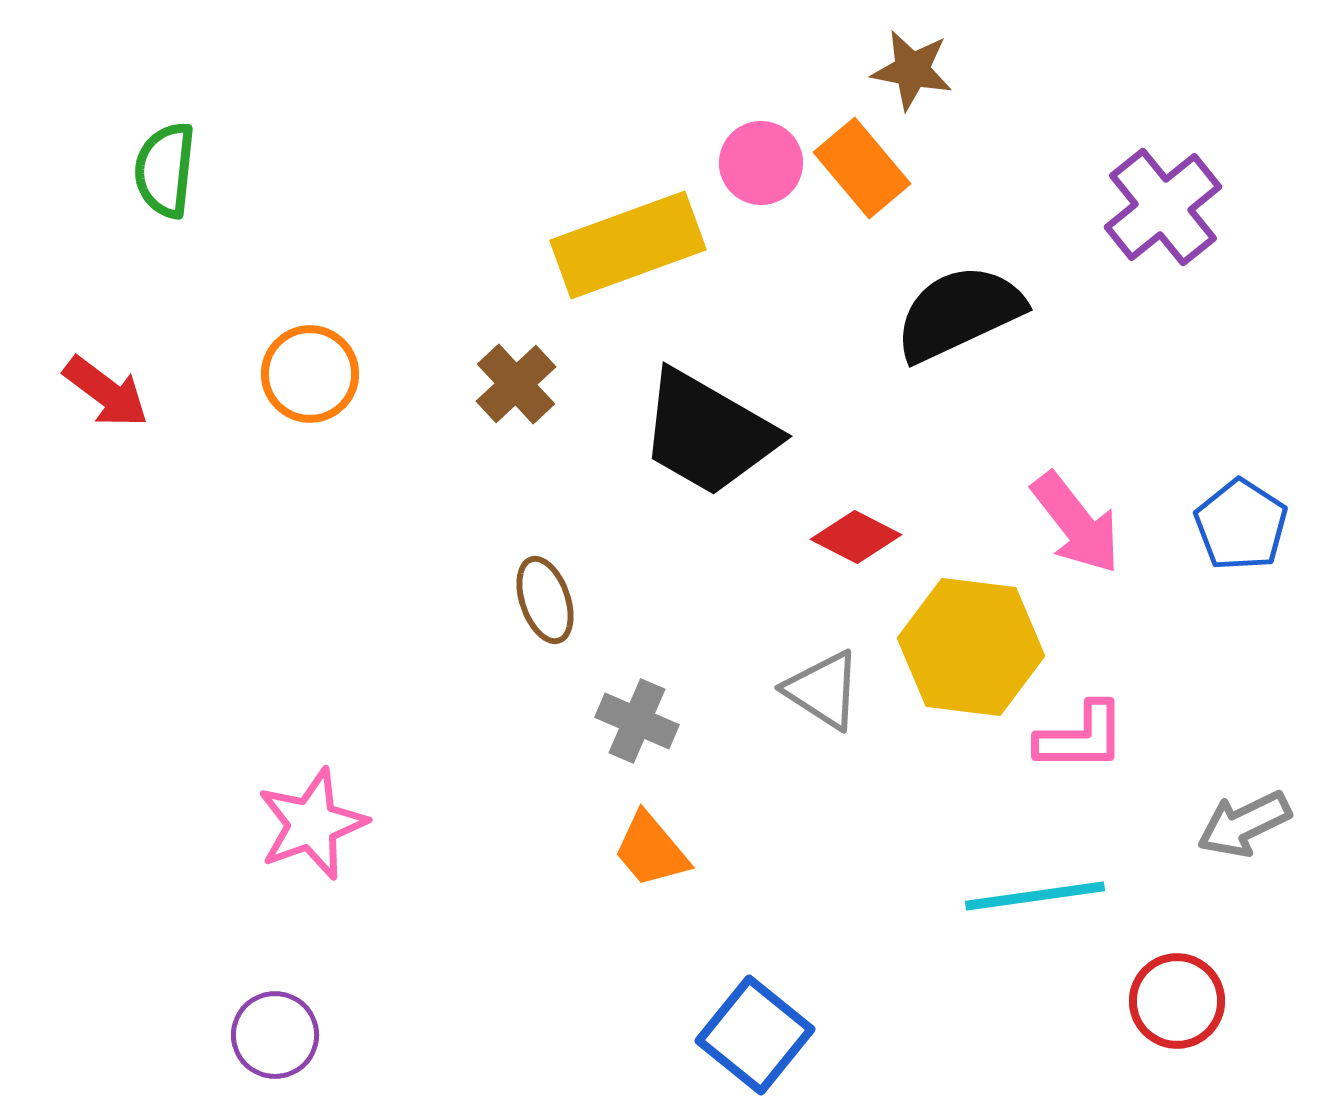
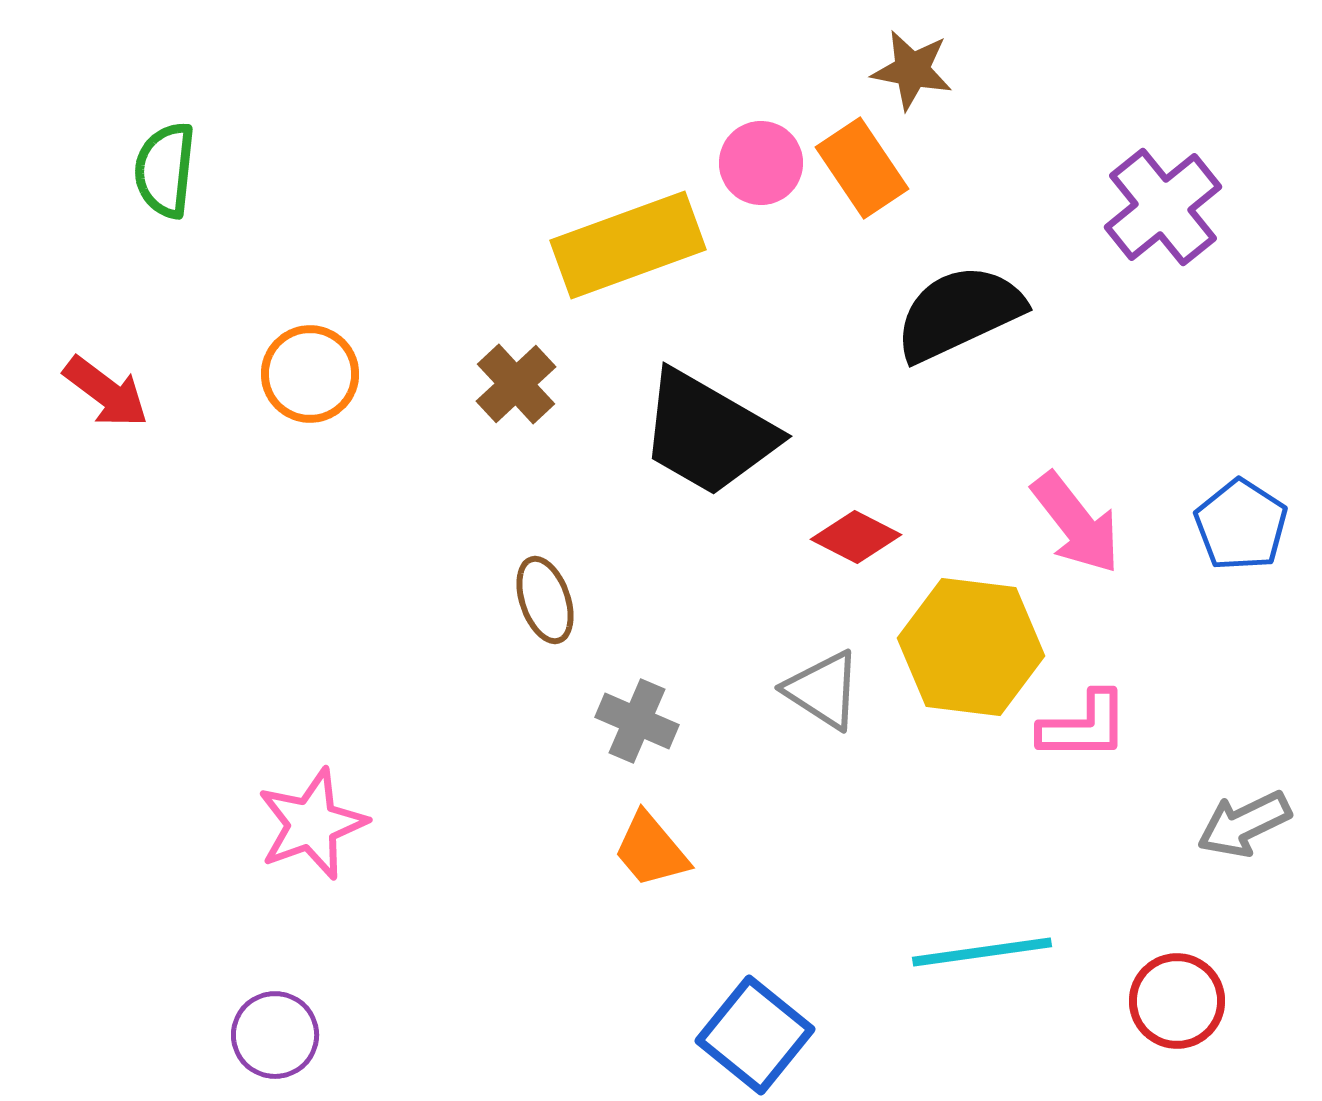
orange rectangle: rotated 6 degrees clockwise
pink L-shape: moved 3 px right, 11 px up
cyan line: moved 53 px left, 56 px down
